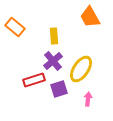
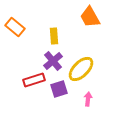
yellow ellipse: rotated 12 degrees clockwise
